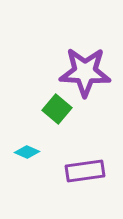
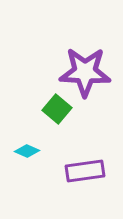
cyan diamond: moved 1 px up
